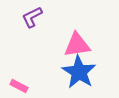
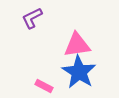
purple L-shape: moved 1 px down
pink rectangle: moved 25 px right
